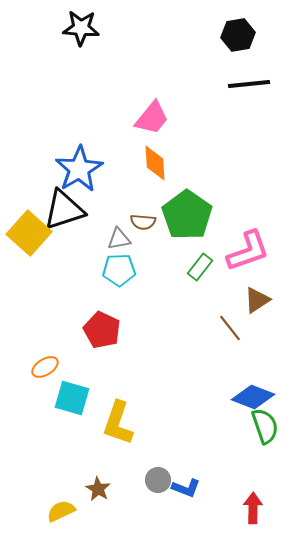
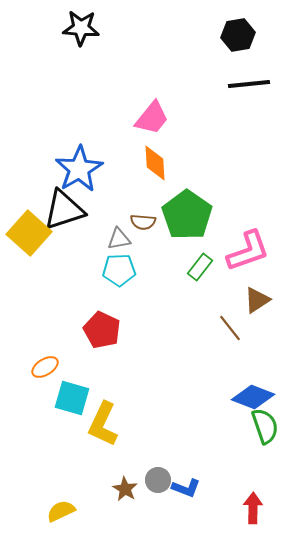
yellow L-shape: moved 15 px left, 1 px down; rotated 6 degrees clockwise
brown star: moved 27 px right
